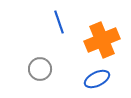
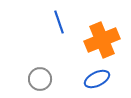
gray circle: moved 10 px down
